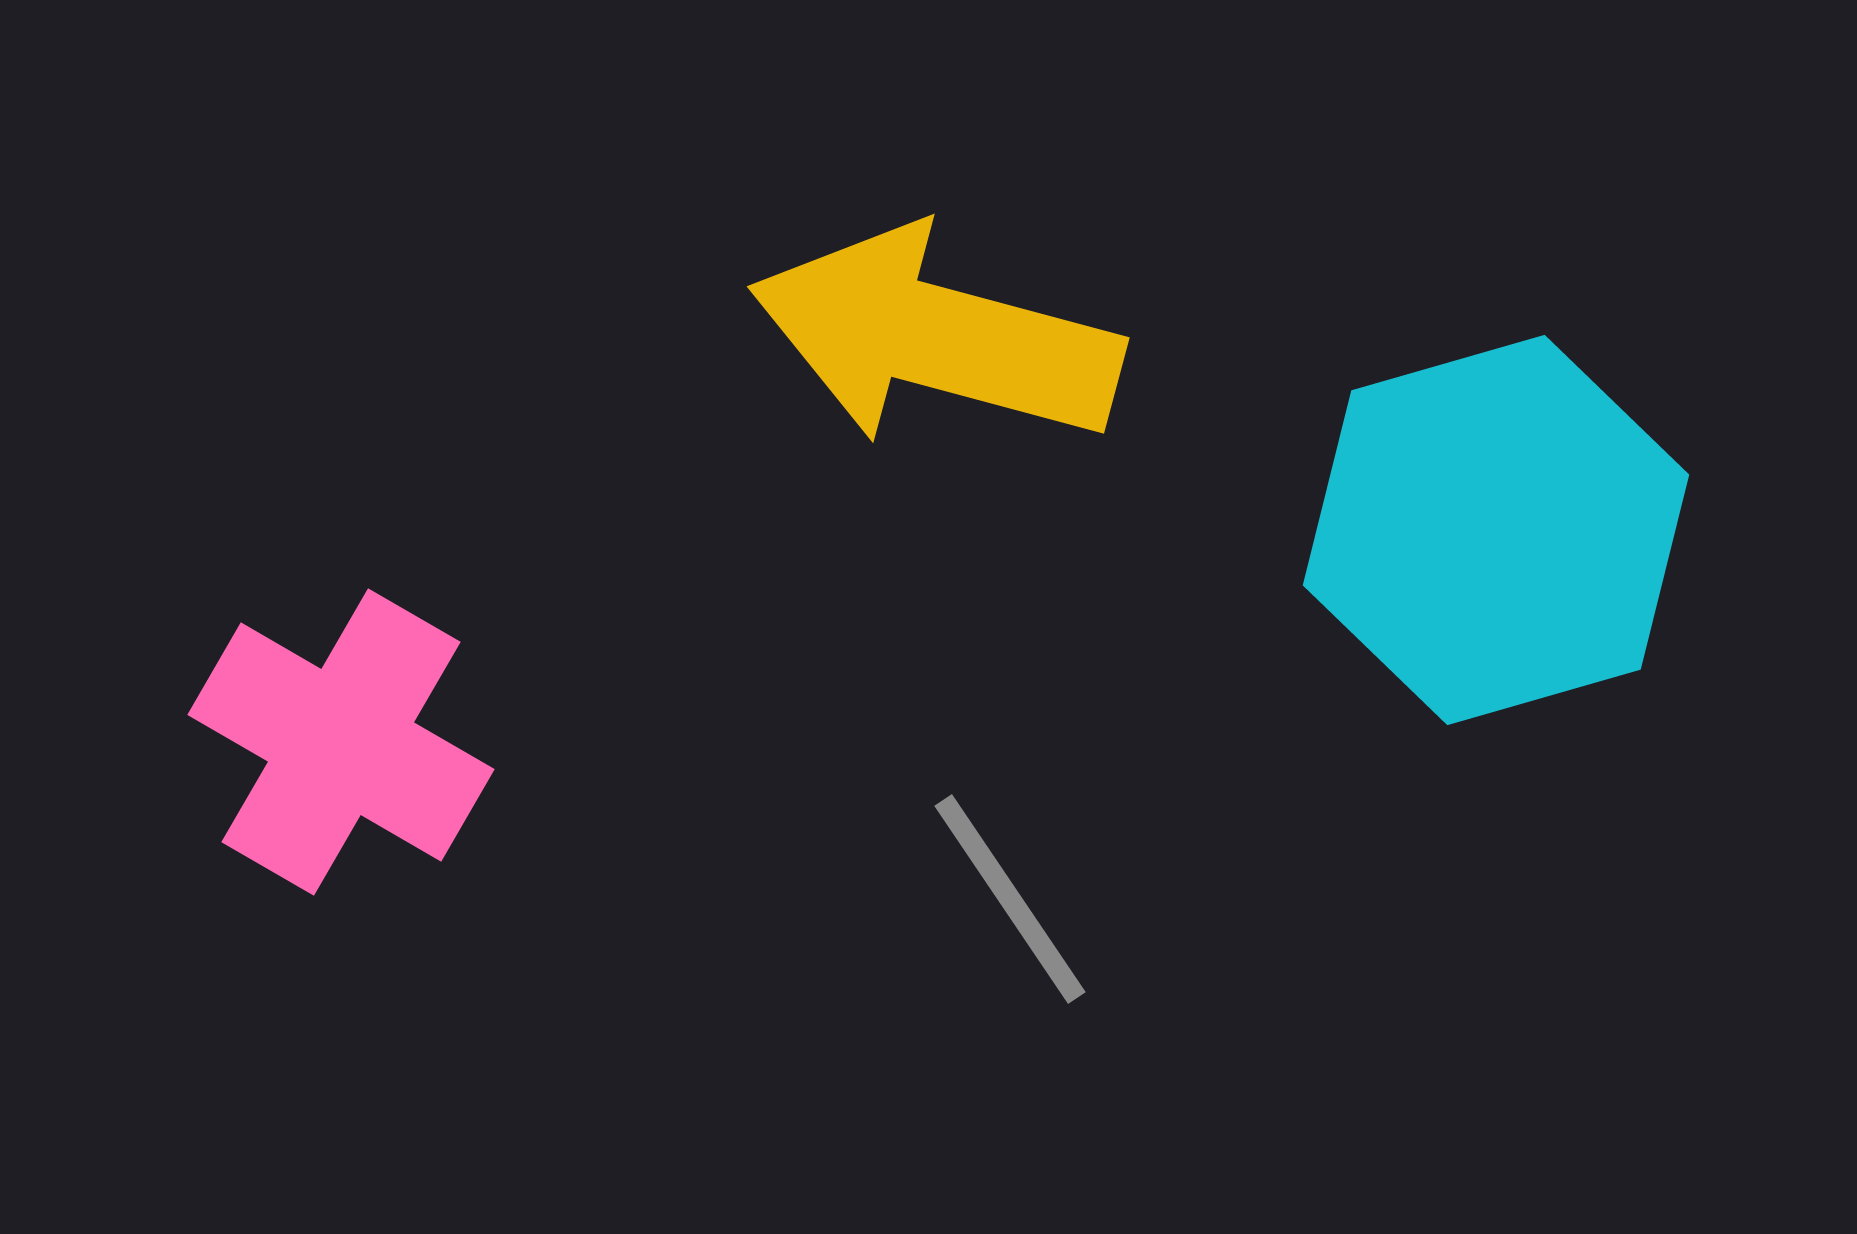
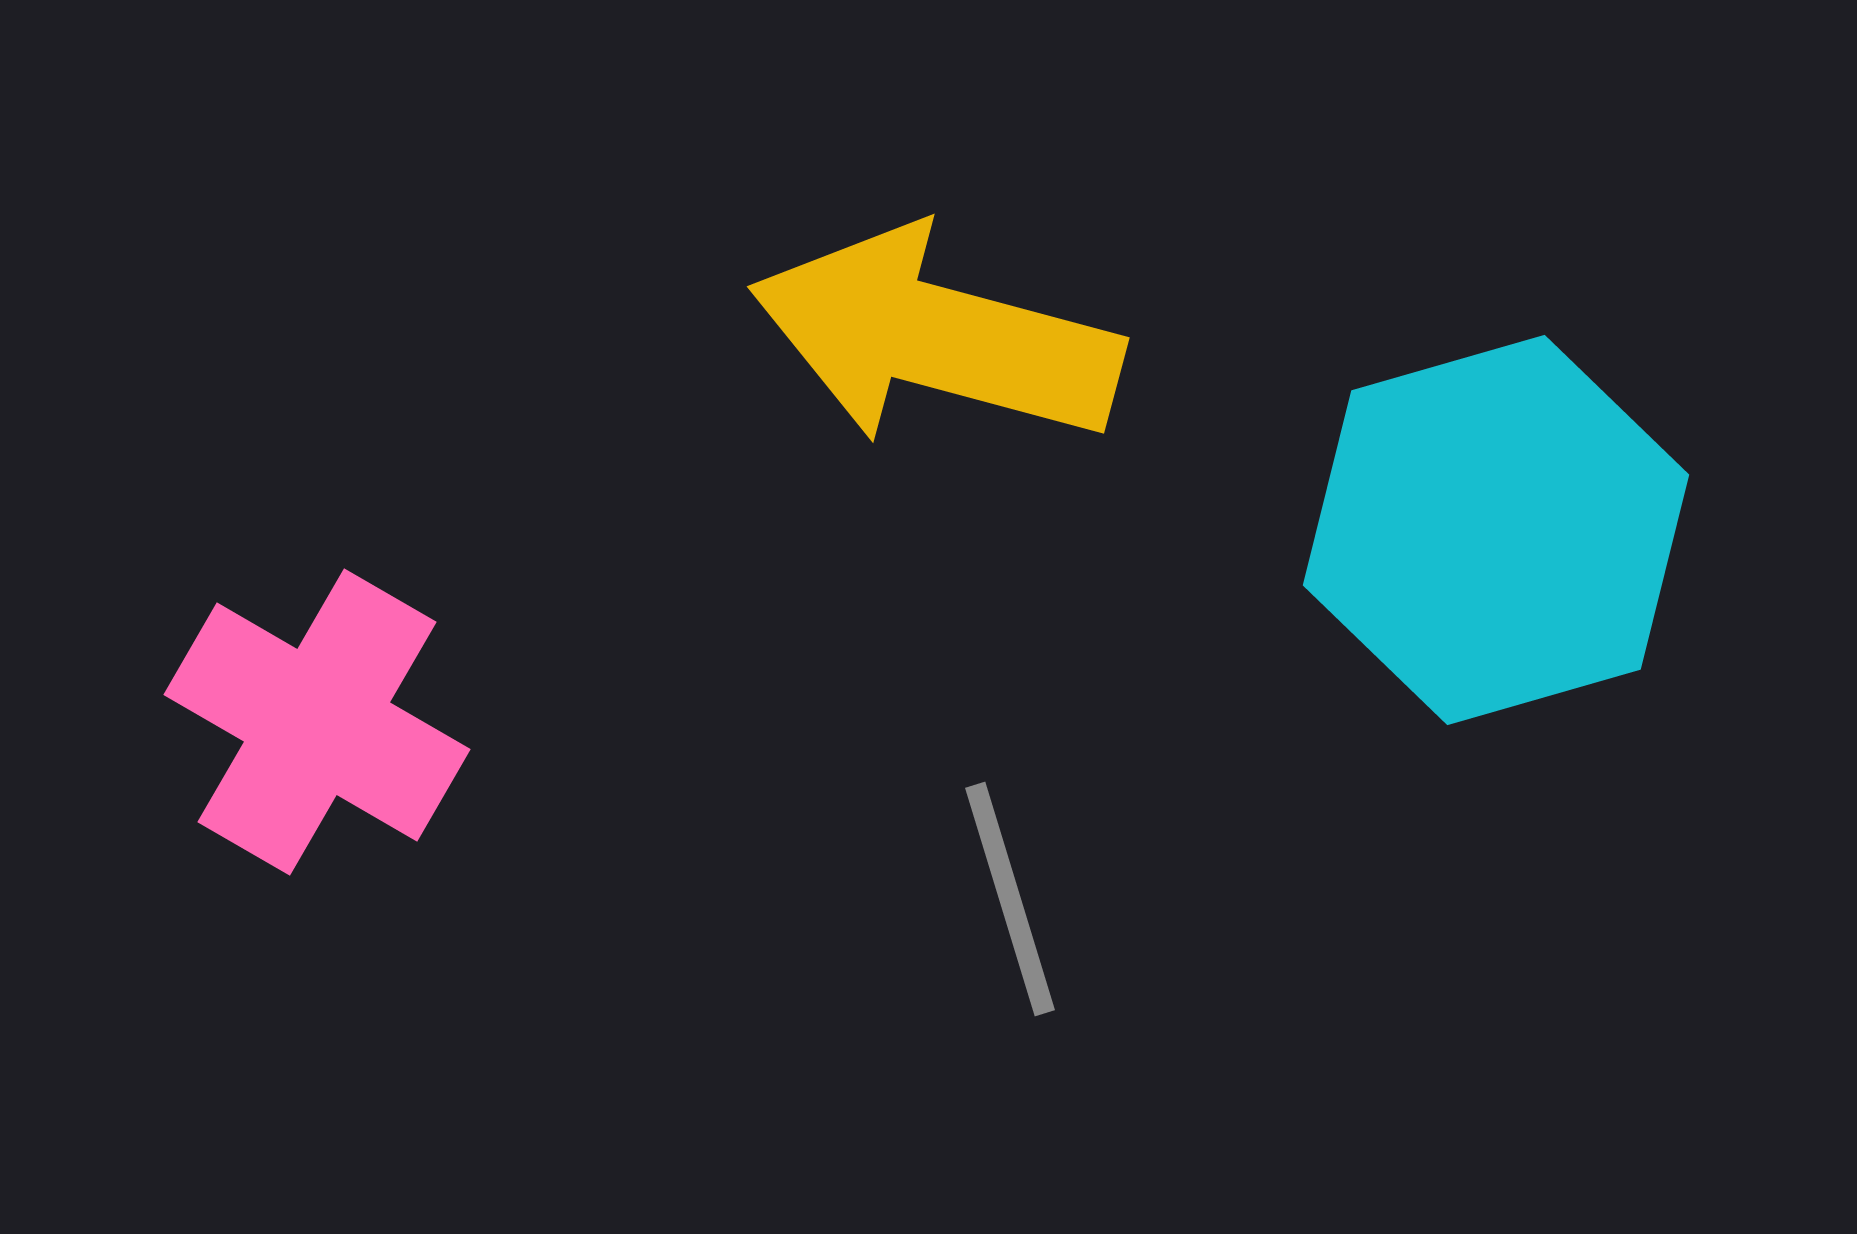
pink cross: moved 24 px left, 20 px up
gray line: rotated 17 degrees clockwise
